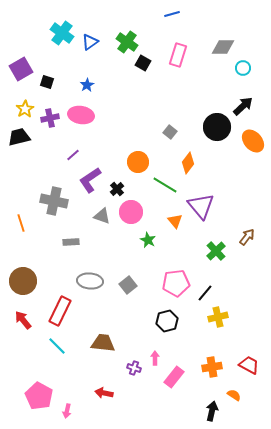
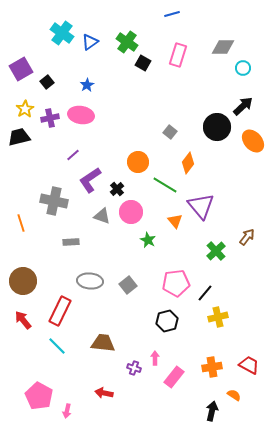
black square at (47, 82): rotated 32 degrees clockwise
